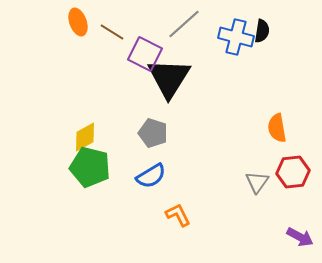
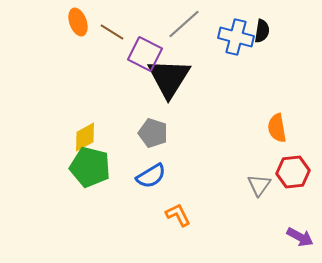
gray triangle: moved 2 px right, 3 px down
